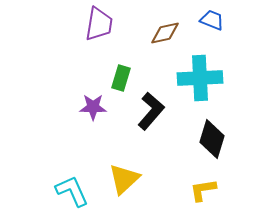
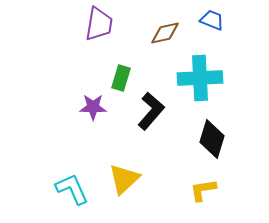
cyan L-shape: moved 2 px up
